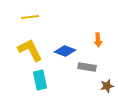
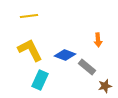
yellow line: moved 1 px left, 1 px up
blue diamond: moved 4 px down
gray rectangle: rotated 30 degrees clockwise
cyan rectangle: rotated 36 degrees clockwise
brown star: moved 2 px left
